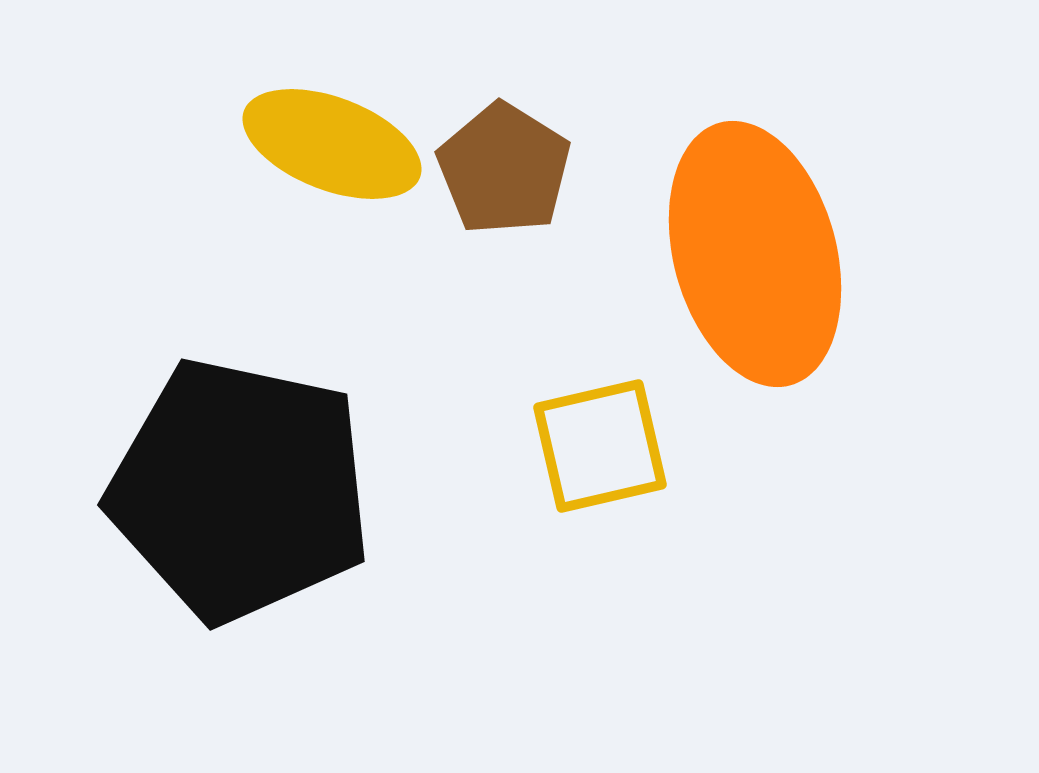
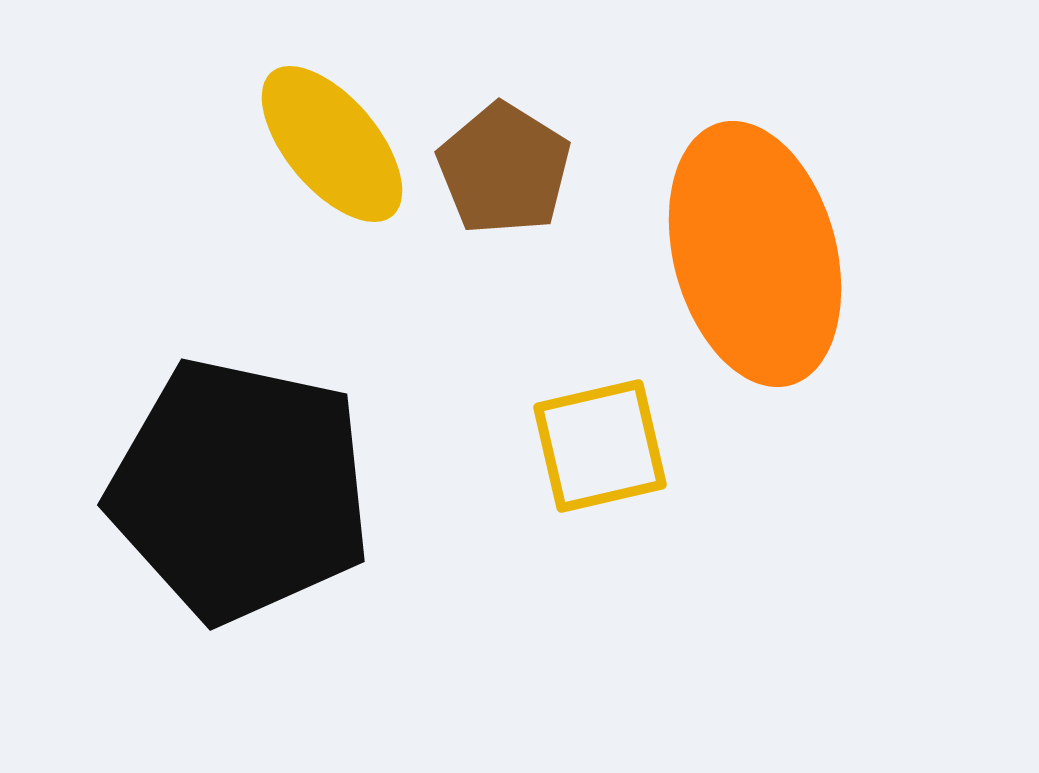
yellow ellipse: rotated 29 degrees clockwise
